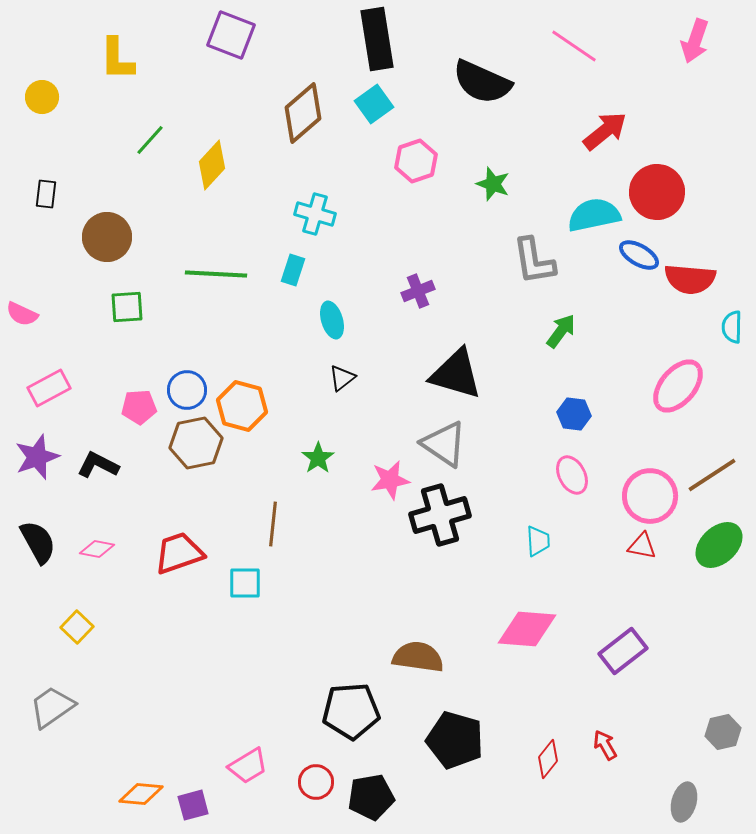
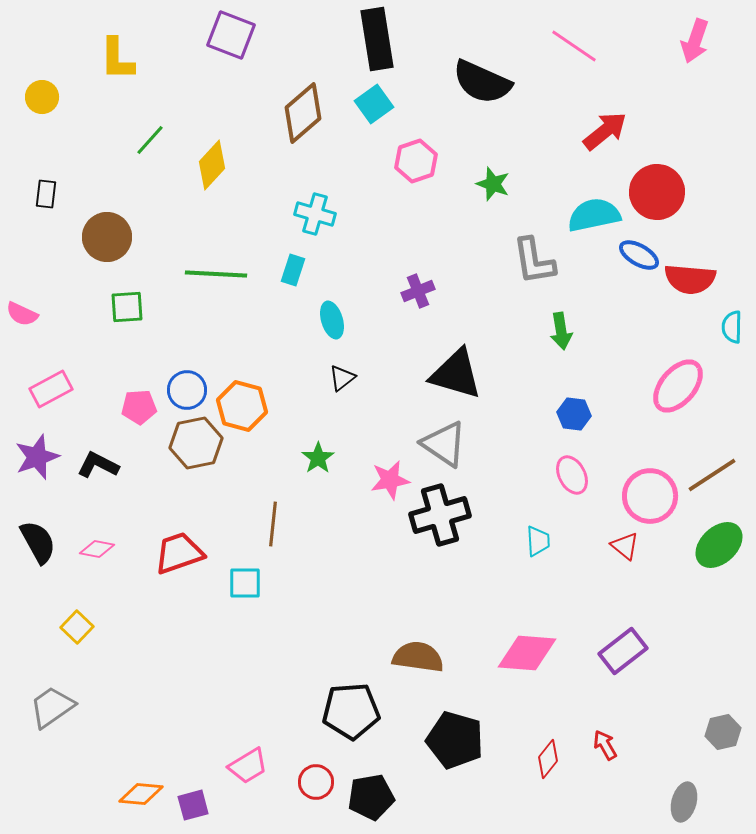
green arrow at (561, 331): rotated 135 degrees clockwise
pink rectangle at (49, 388): moved 2 px right, 1 px down
red triangle at (642, 546): moved 17 px left; rotated 28 degrees clockwise
pink diamond at (527, 629): moved 24 px down
